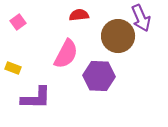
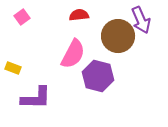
purple arrow: moved 2 px down
pink square: moved 4 px right, 5 px up
pink semicircle: moved 7 px right
purple hexagon: moved 1 px left; rotated 12 degrees clockwise
